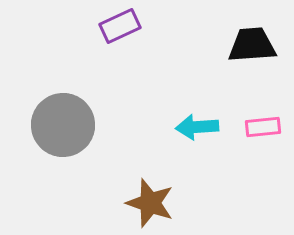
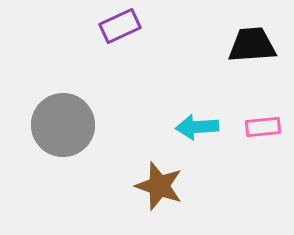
brown star: moved 9 px right, 17 px up
